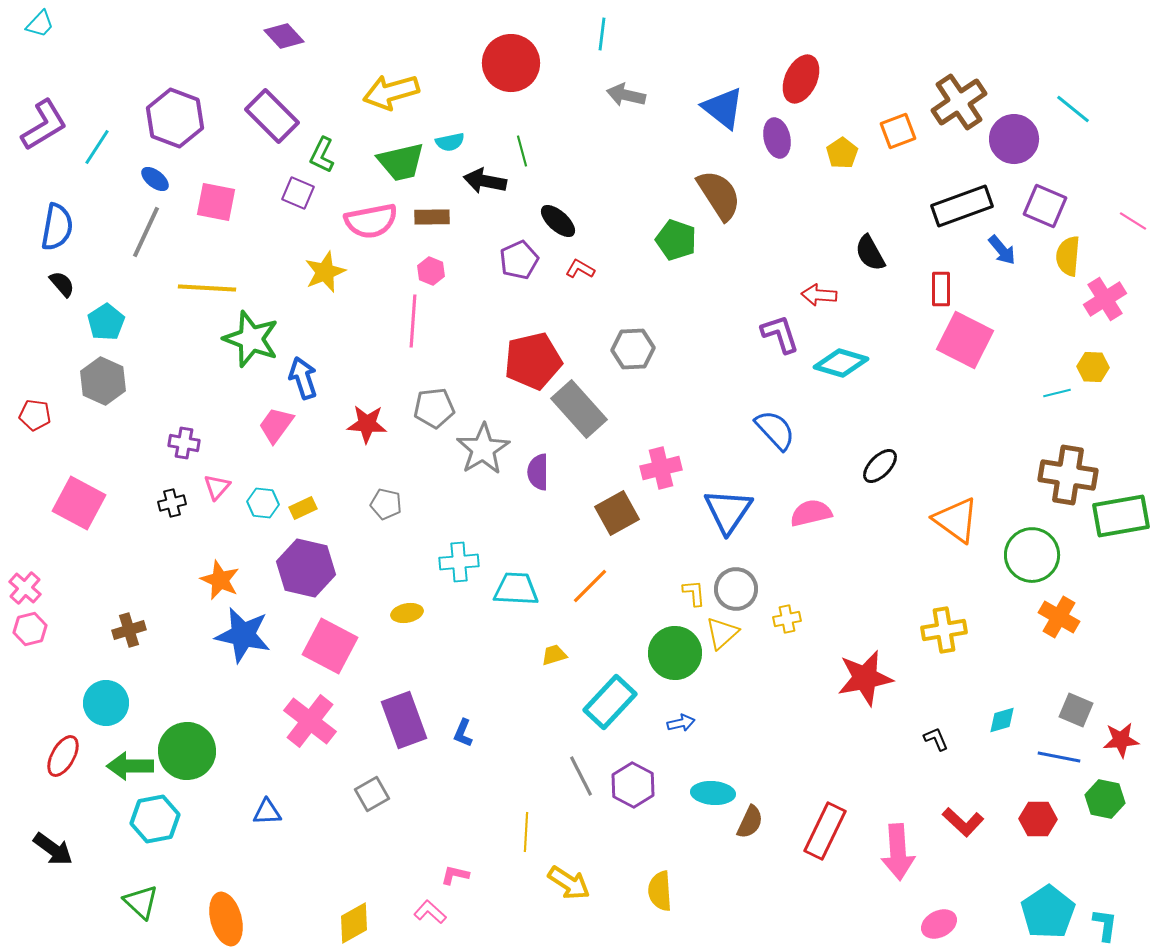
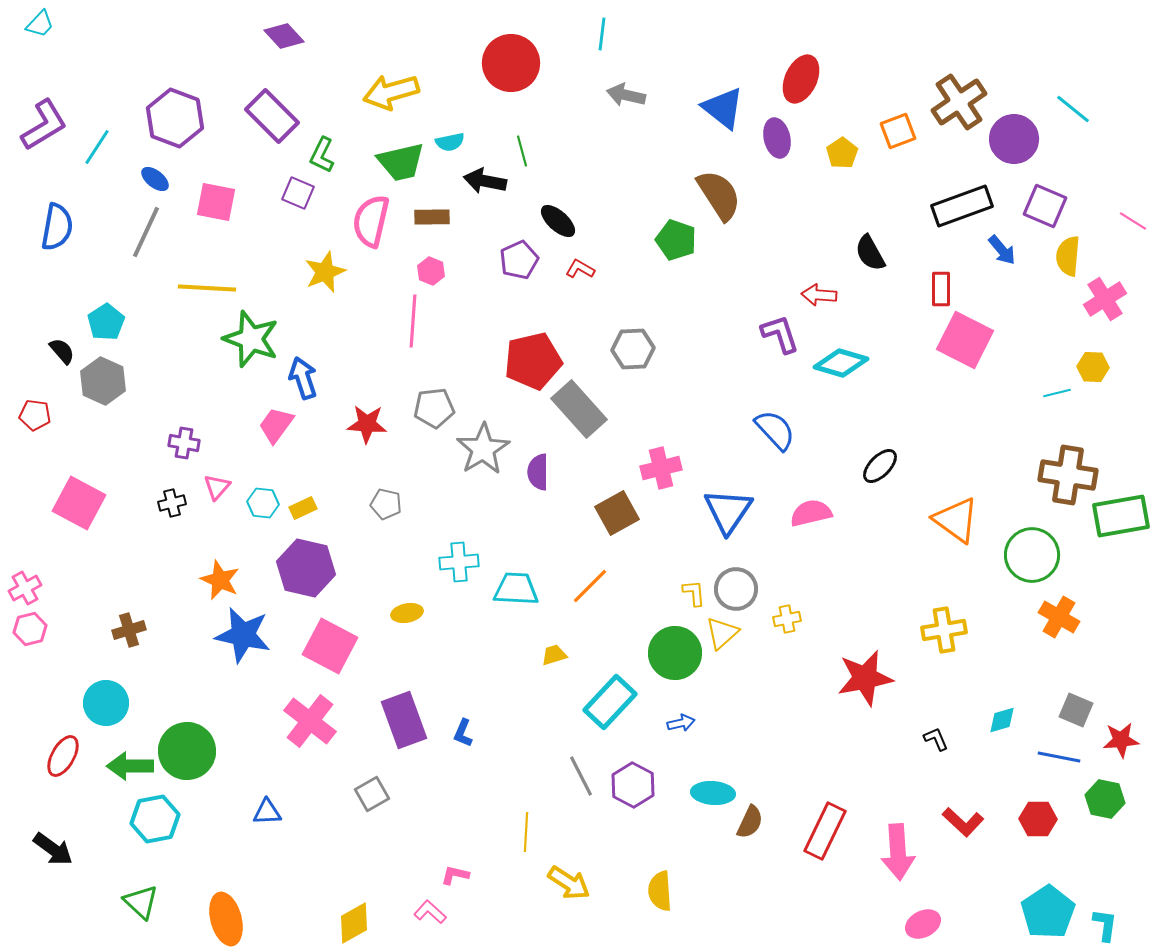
pink semicircle at (371, 221): rotated 114 degrees clockwise
black semicircle at (62, 284): moved 67 px down
pink cross at (25, 588): rotated 20 degrees clockwise
pink ellipse at (939, 924): moved 16 px left
